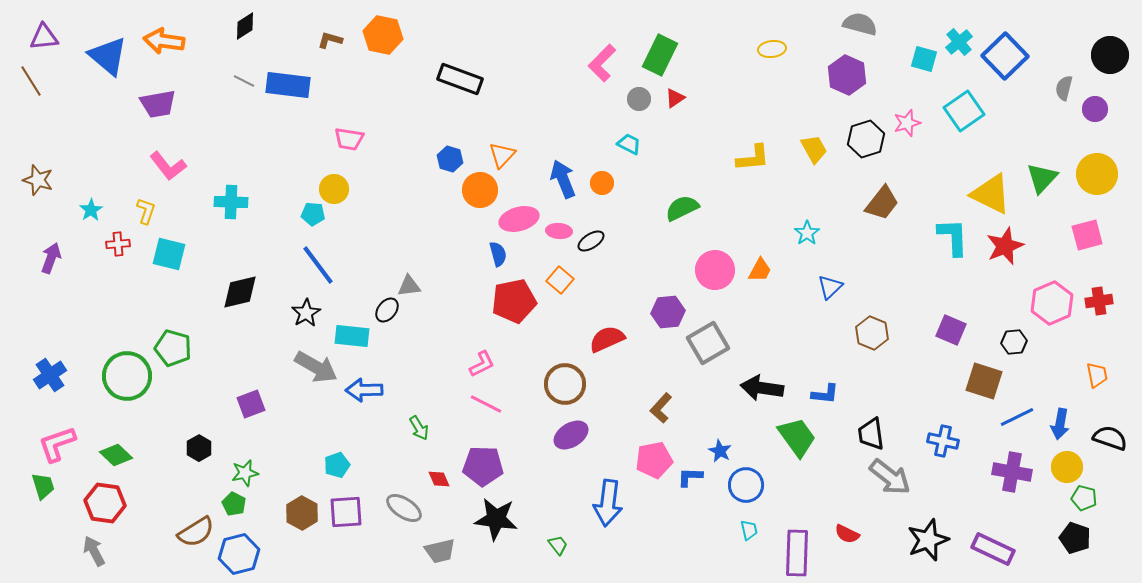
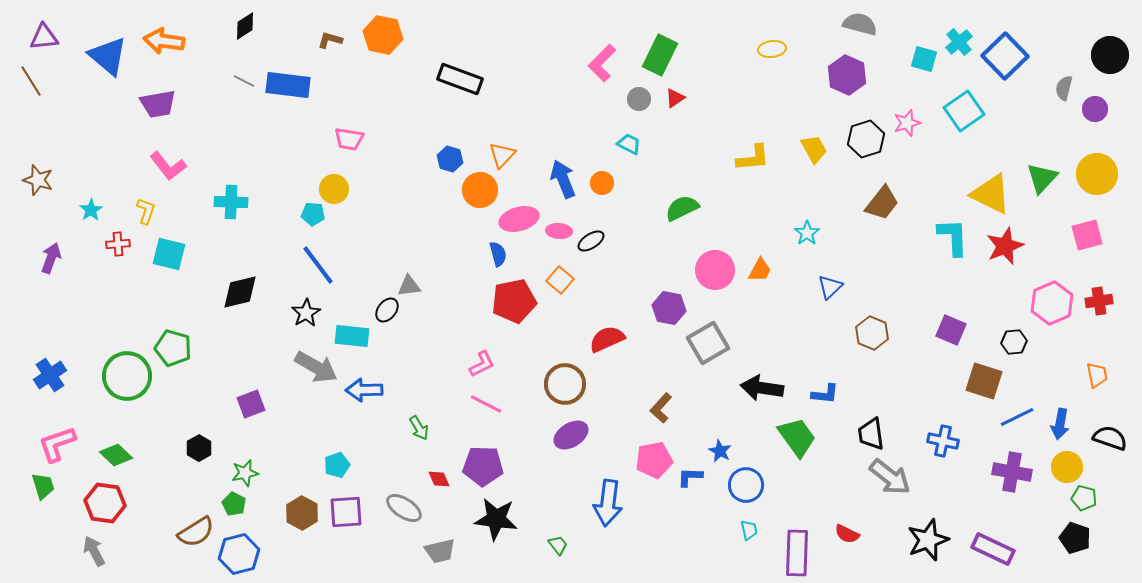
purple hexagon at (668, 312): moved 1 px right, 4 px up; rotated 16 degrees clockwise
